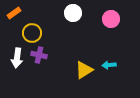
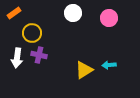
pink circle: moved 2 px left, 1 px up
